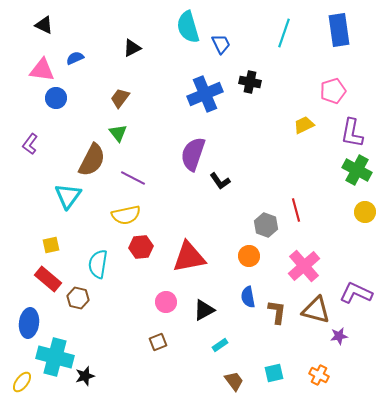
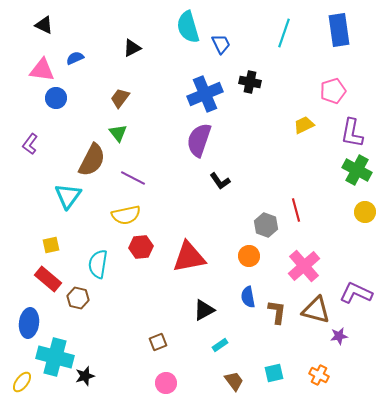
purple semicircle at (193, 154): moved 6 px right, 14 px up
pink circle at (166, 302): moved 81 px down
